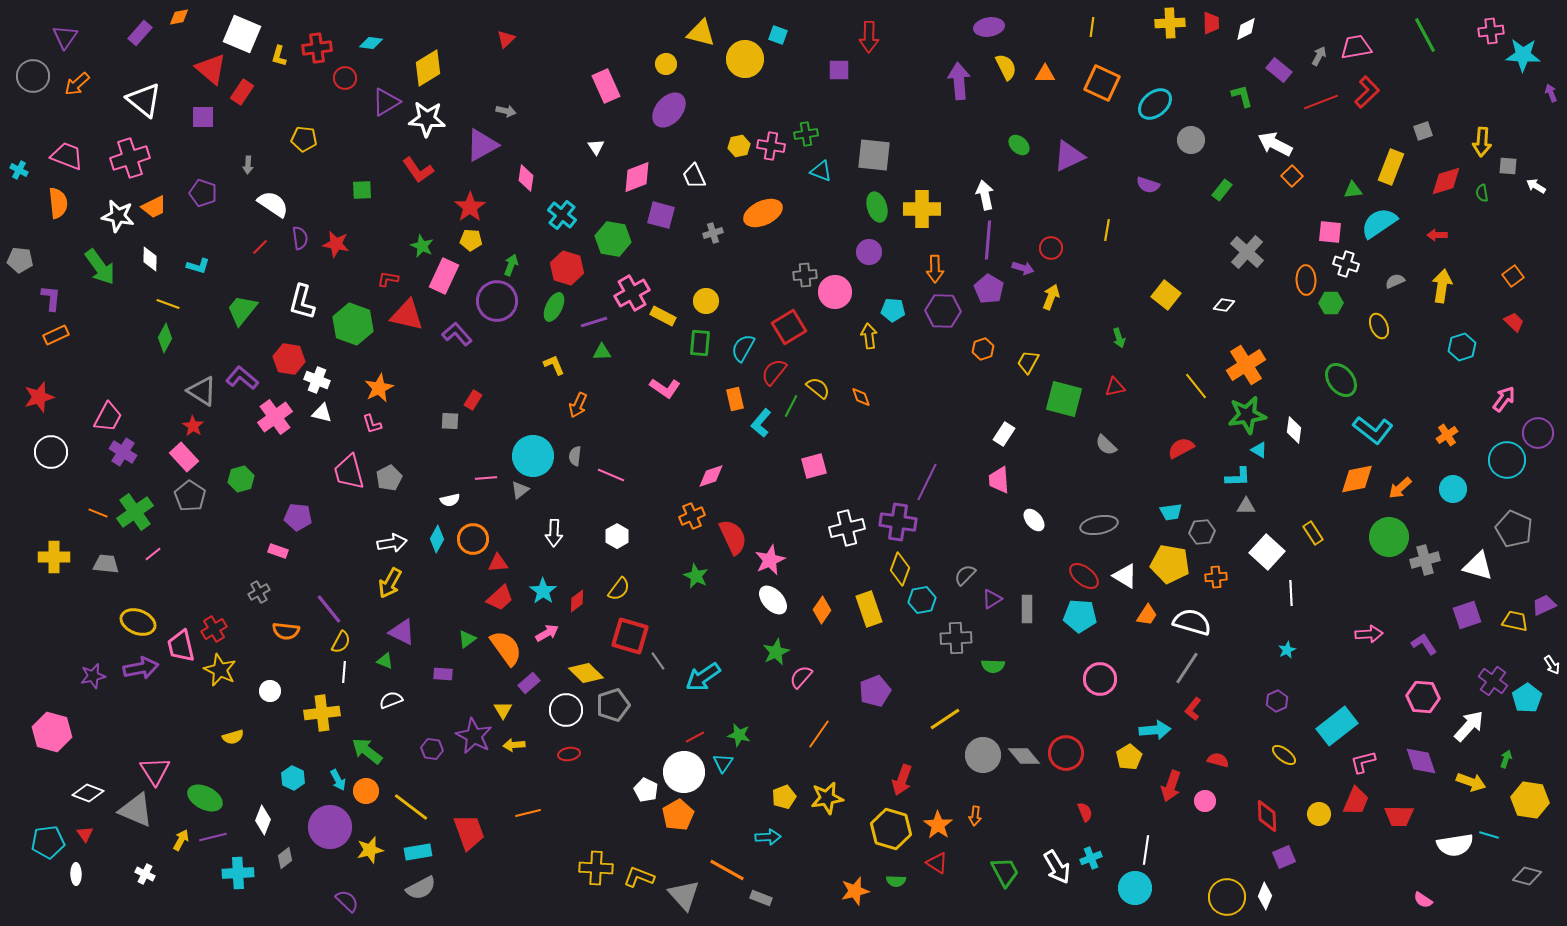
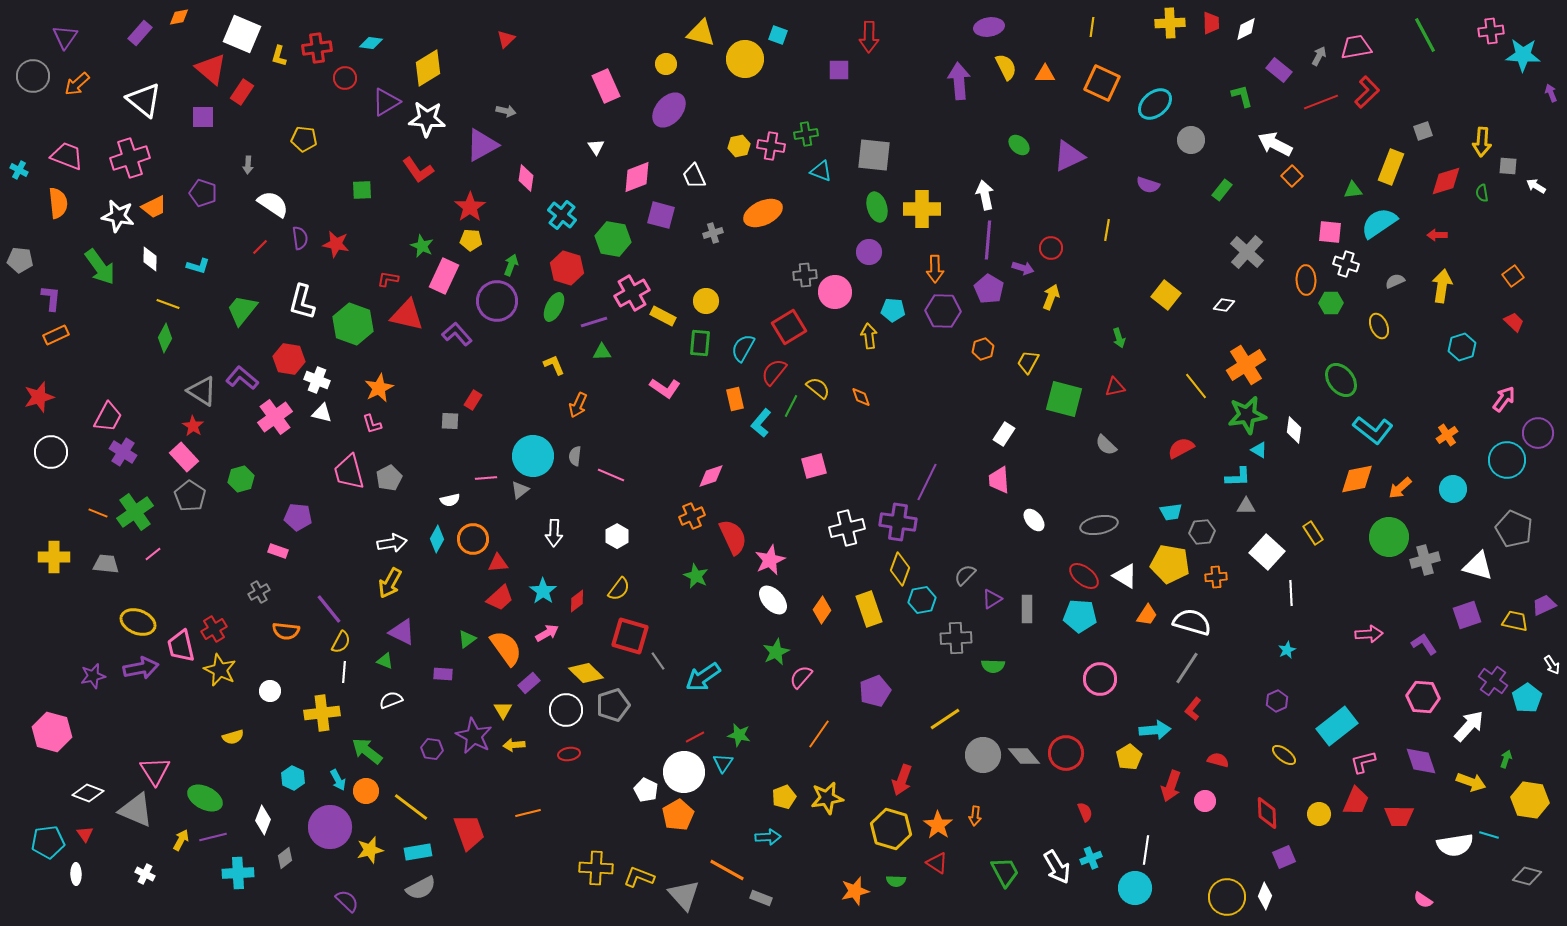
red diamond at (1267, 816): moved 3 px up
